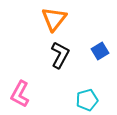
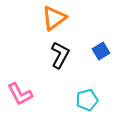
orange triangle: moved 1 px up; rotated 16 degrees clockwise
blue square: moved 1 px right
pink L-shape: rotated 56 degrees counterclockwise
